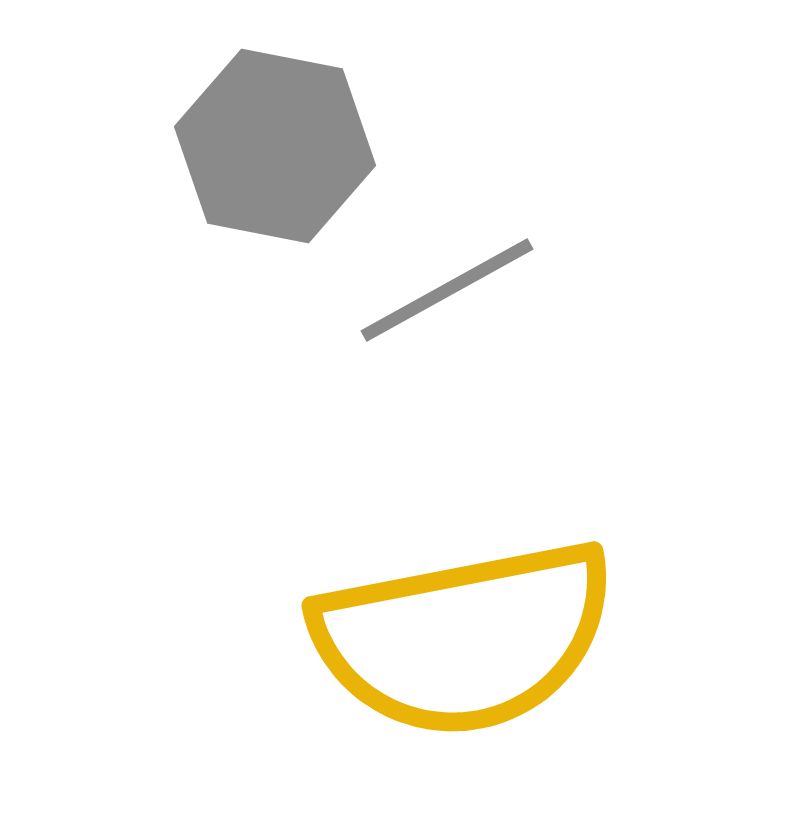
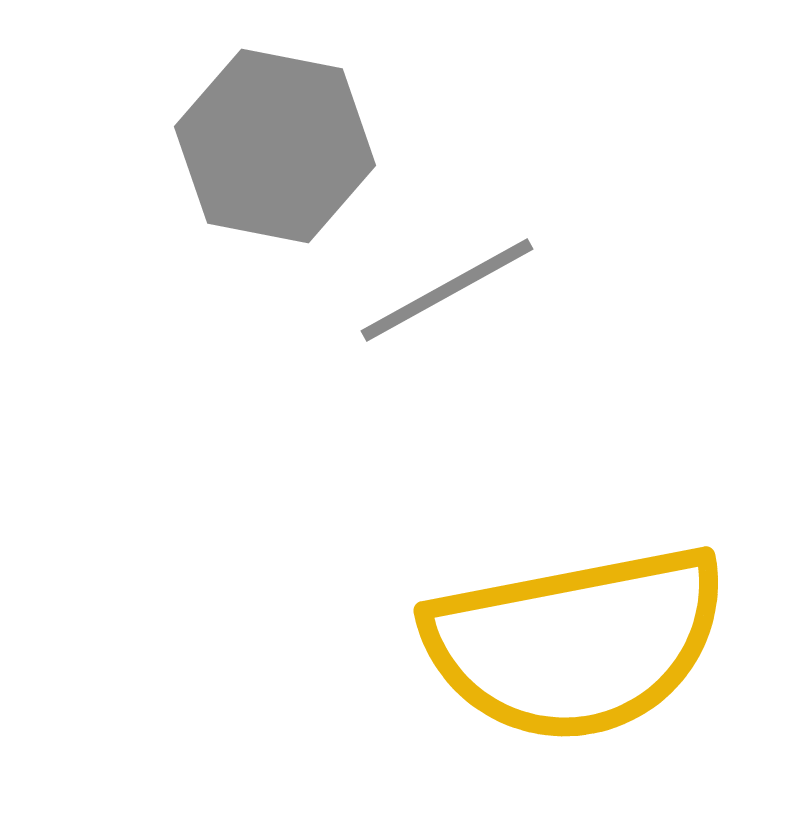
yellow semicircle: moved 112 px right, 5 px down
